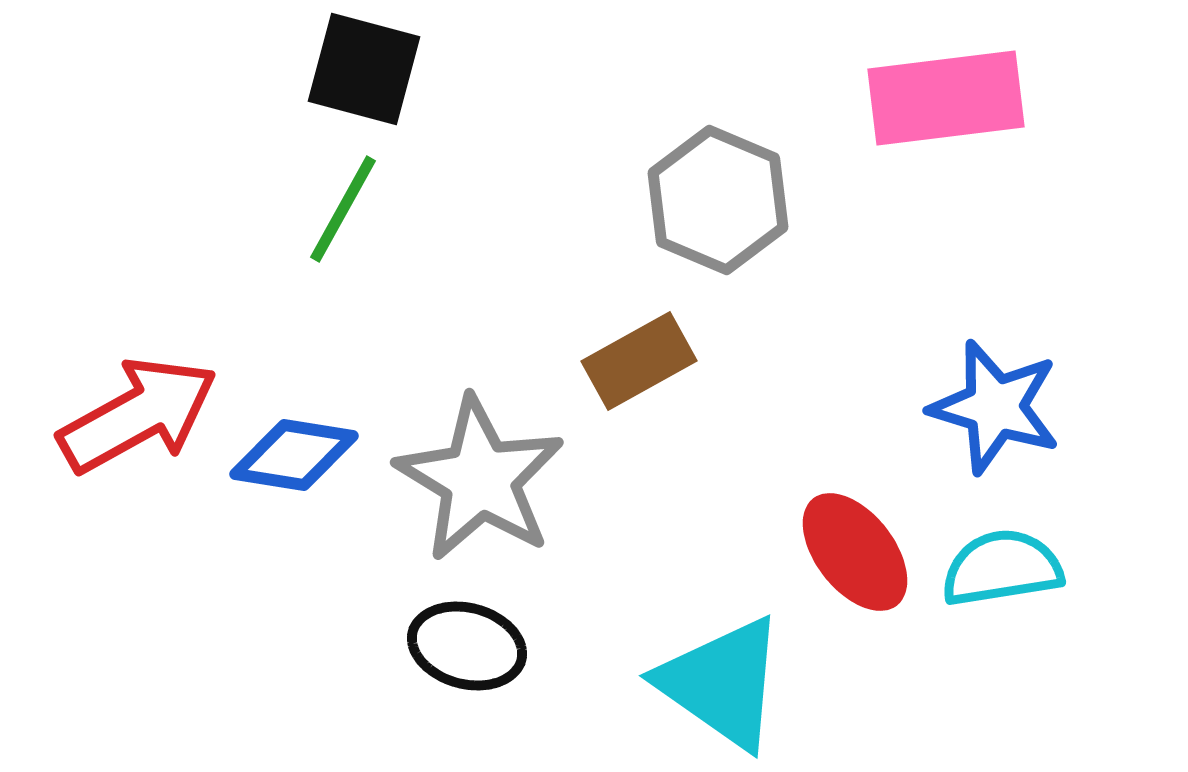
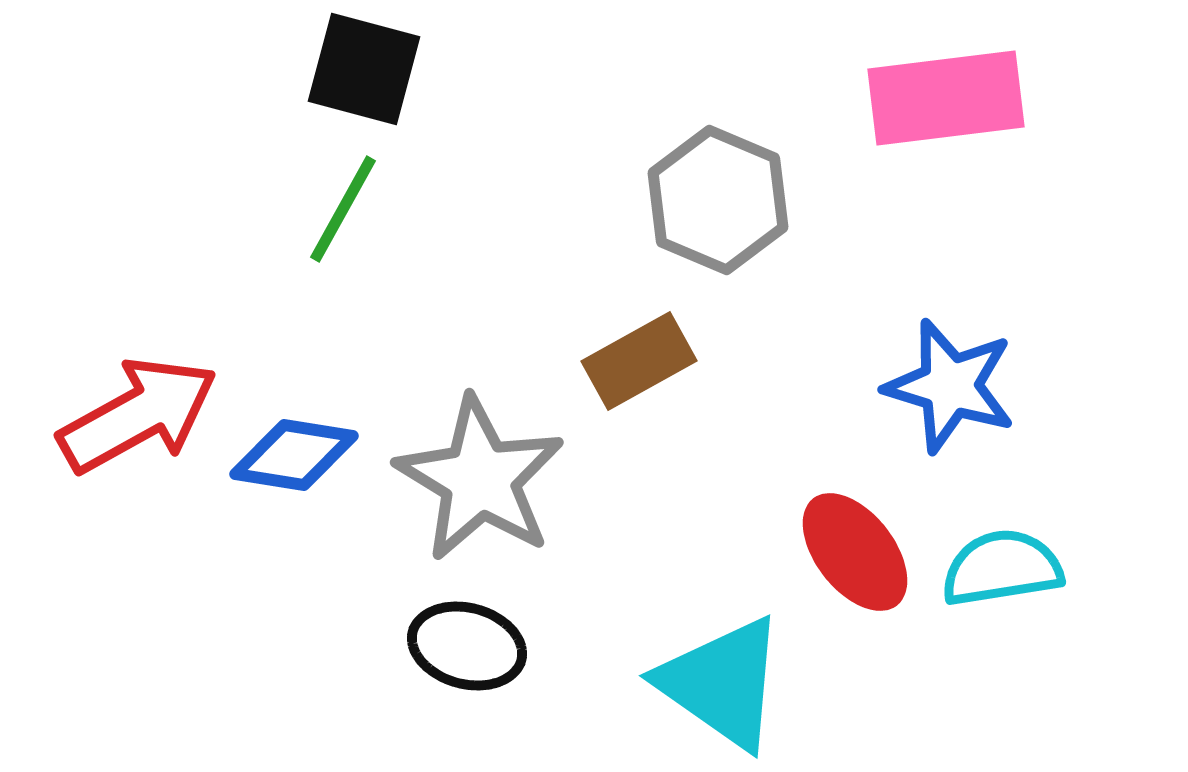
blue star: moved 45 px left, 21 px up
